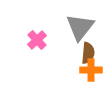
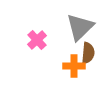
gray triangle: rotated 8 degrees clockwise
orange cross: moved 17 px left, 4 px up
